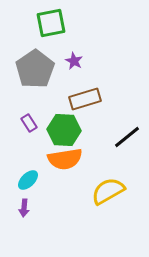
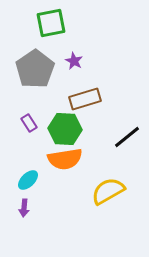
green hexagon: moved 1 px right, 1 px up
